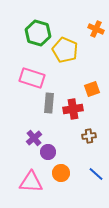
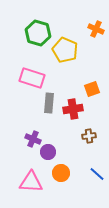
purple cross: moved 1 px left, 1 px down; rotated 28 degrees counterclockwise
blue line: moved 1 px right
